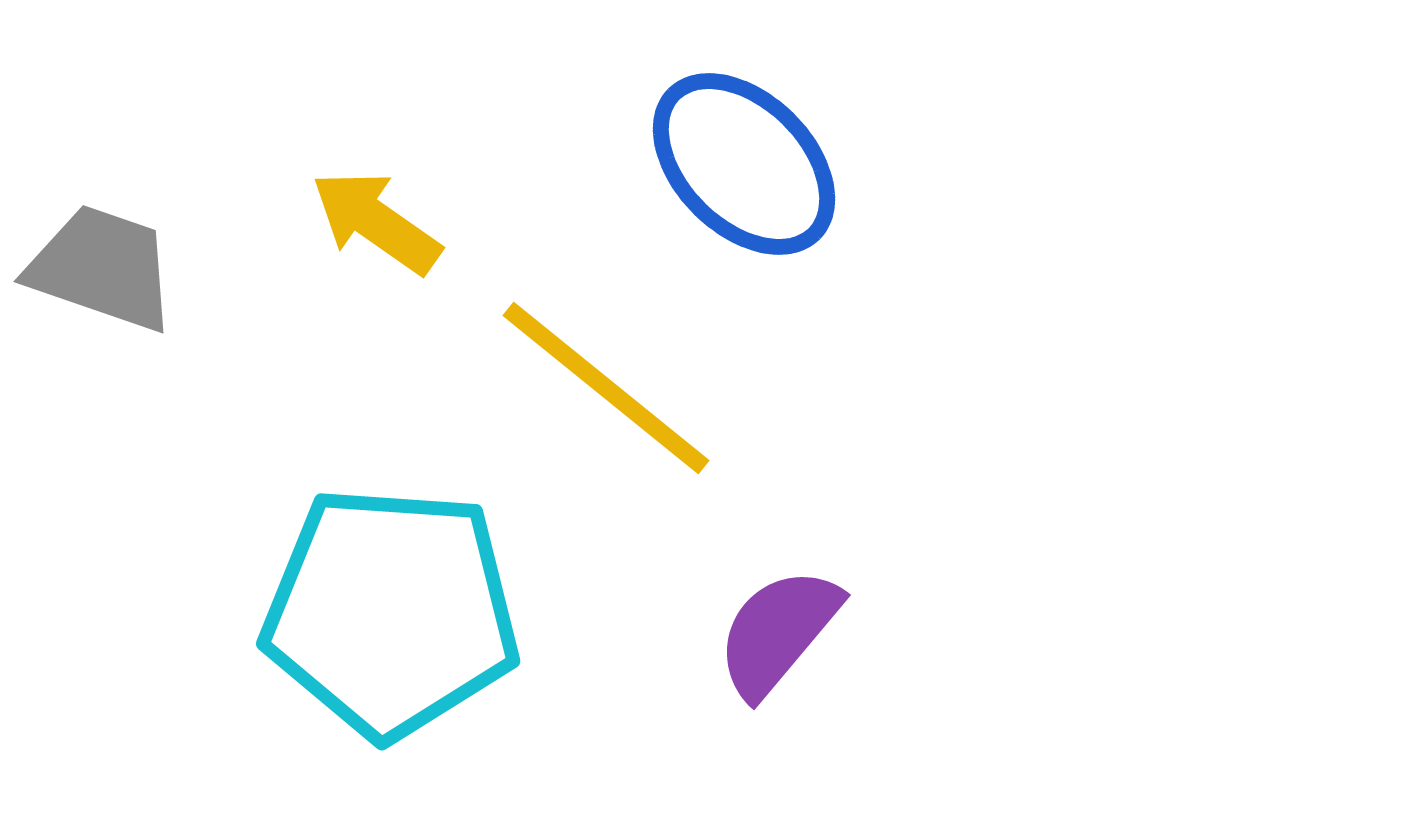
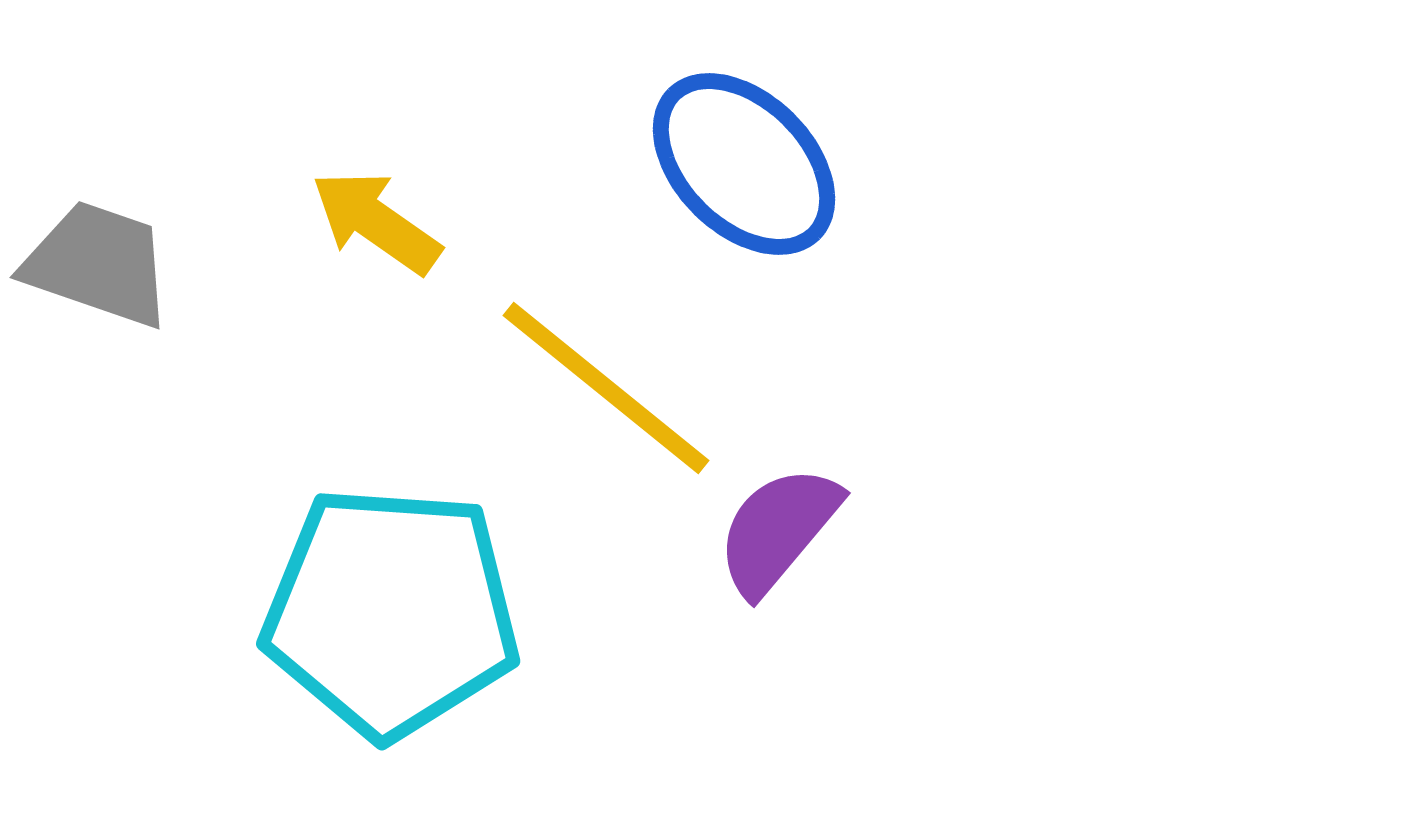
gray trapezoid: moved 4 px left, 4 px up
purple semicircle: moved 102 px up
